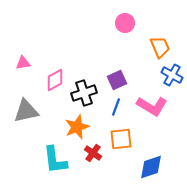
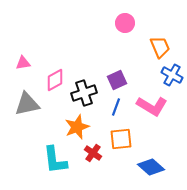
gray triangle: moved 1 px right, 7 px up
blue diamond: rotated 60 degrees clockwise
